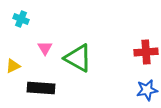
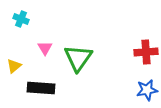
green triangle: rotated 36 degrees clockwise
yellow triangle: moved 1 px right; rotated 14 degrees counterclockwise
